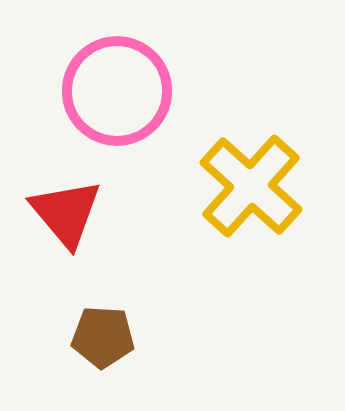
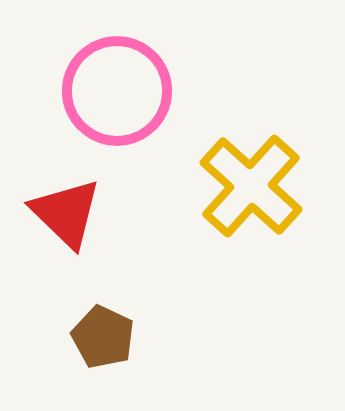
red triangle: rotated 6 degrees counterclockwise
brown pentagon: rotated 22 degrees clockwise
